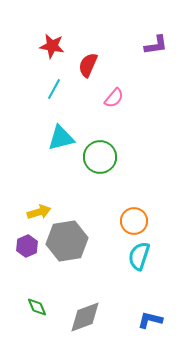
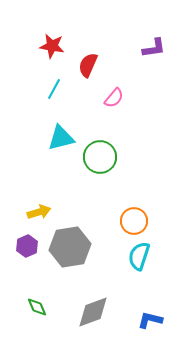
purple L-shape: moved 2 px left, 3 px down
gray hexagon: moved 3 px right, 6 px down
gray diamond: moved 8 px right, 5 px up
